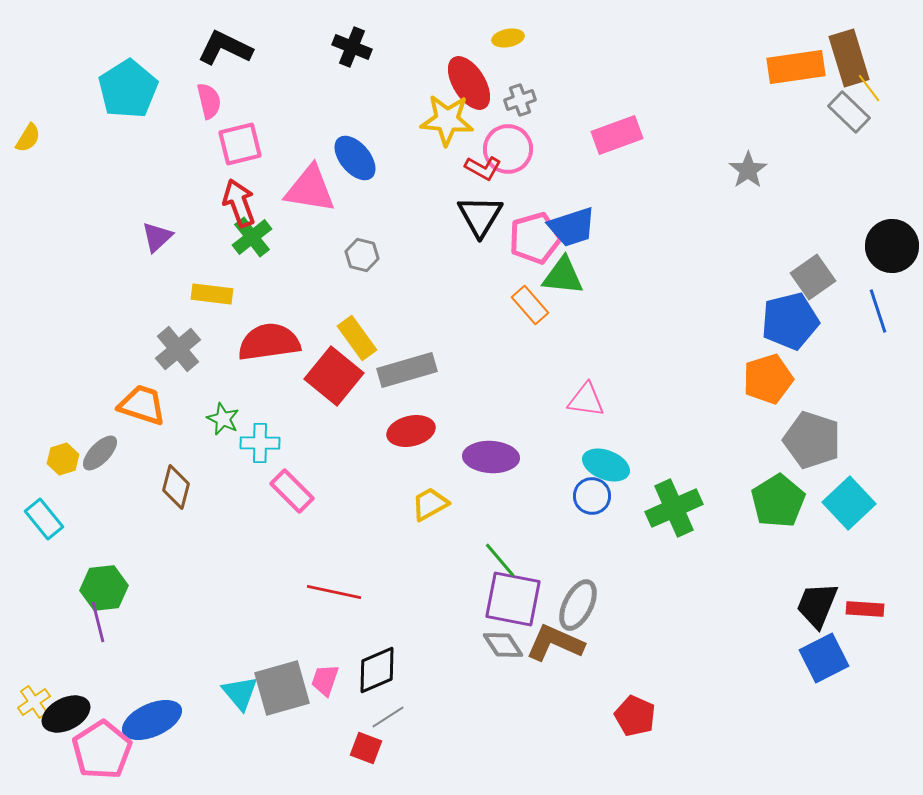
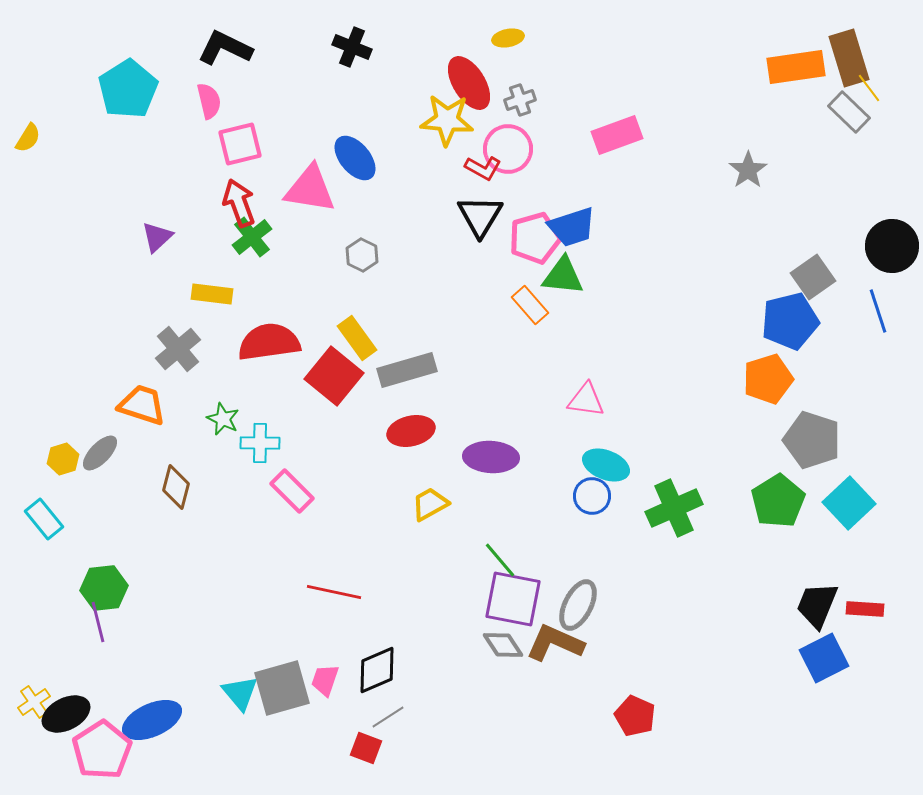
gray hexagon at (362, 255): rotated 12 degrees clockwise
